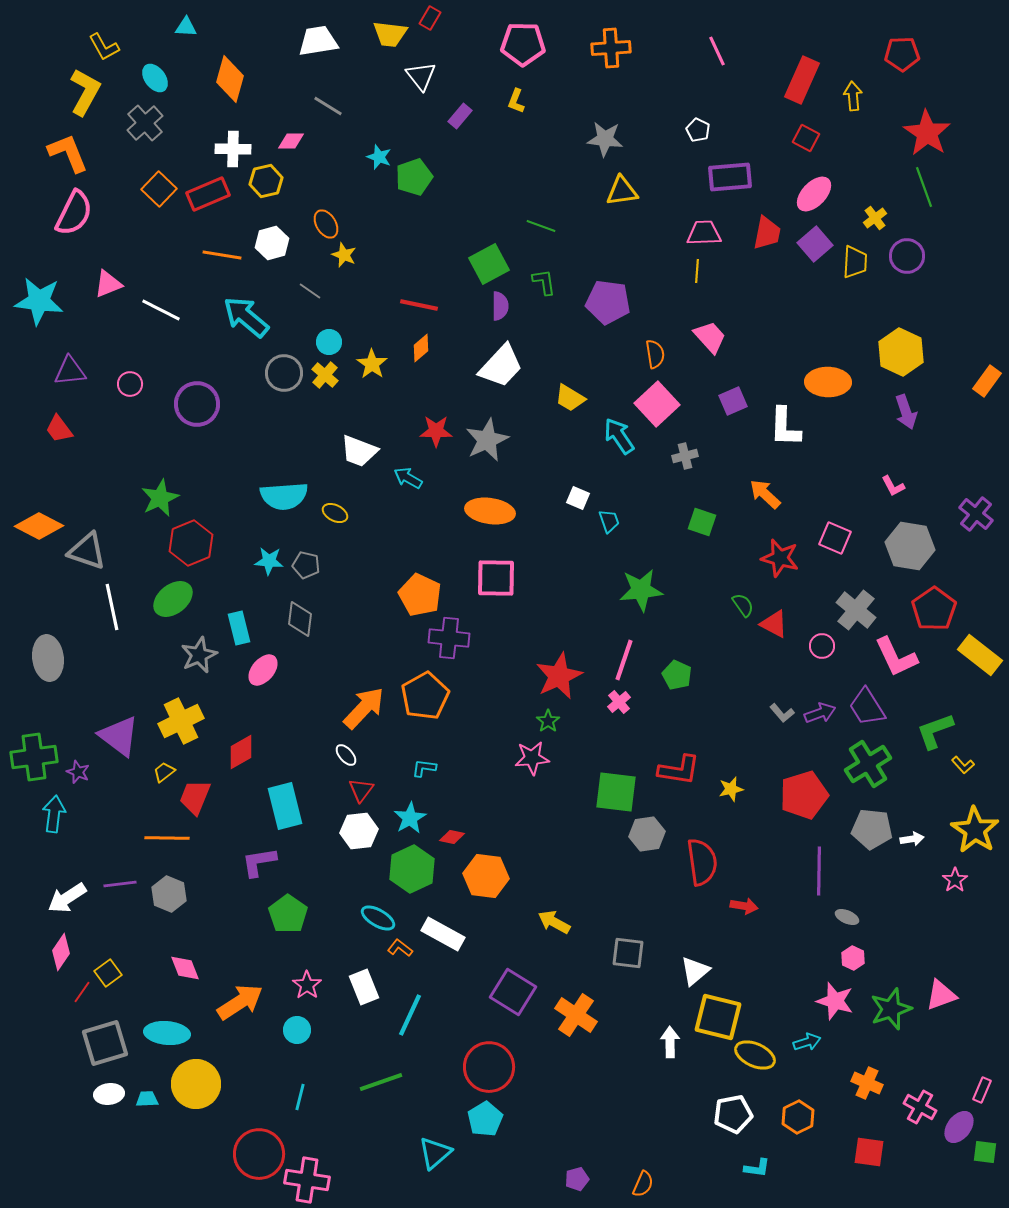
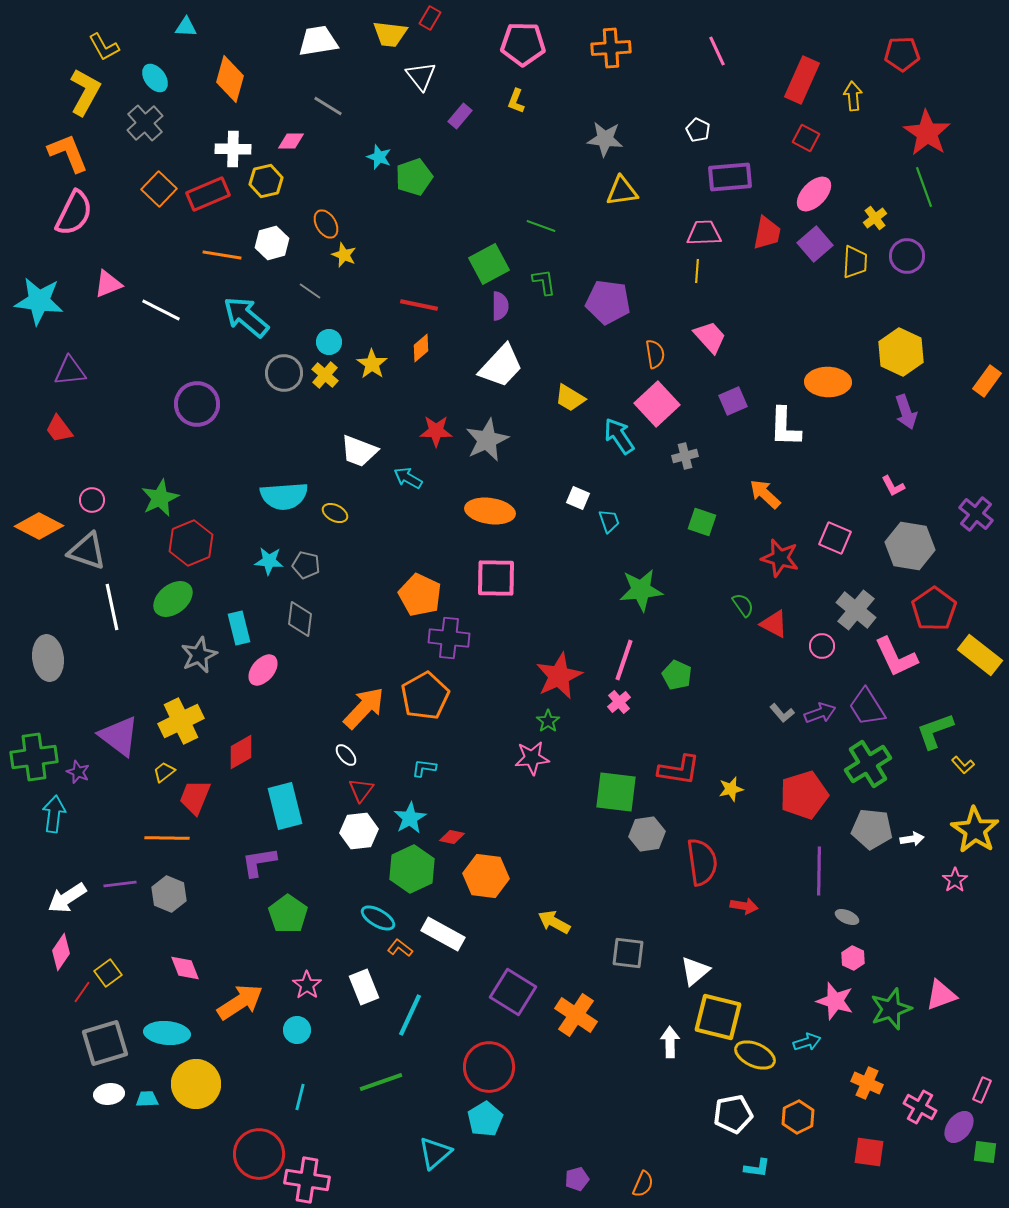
pink circle at (130, 384): moved 38 px left, 116 px down
